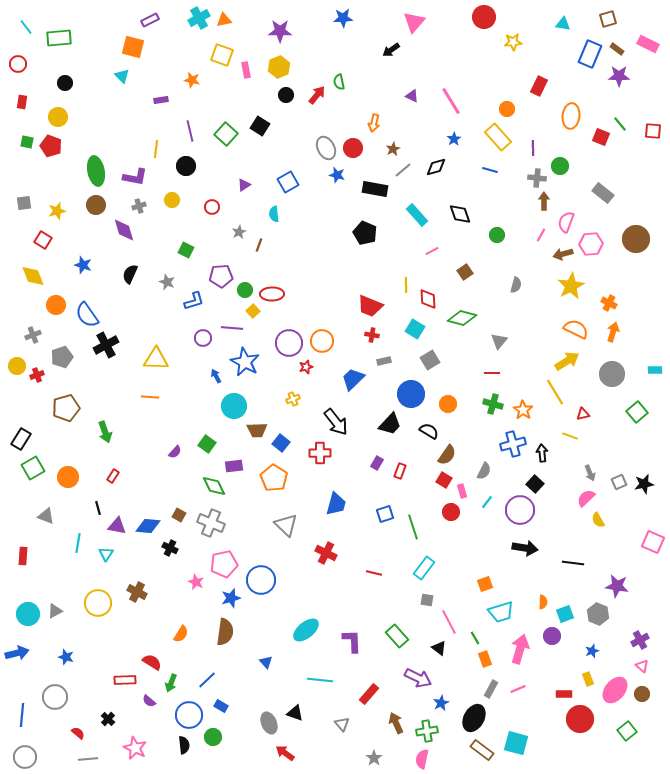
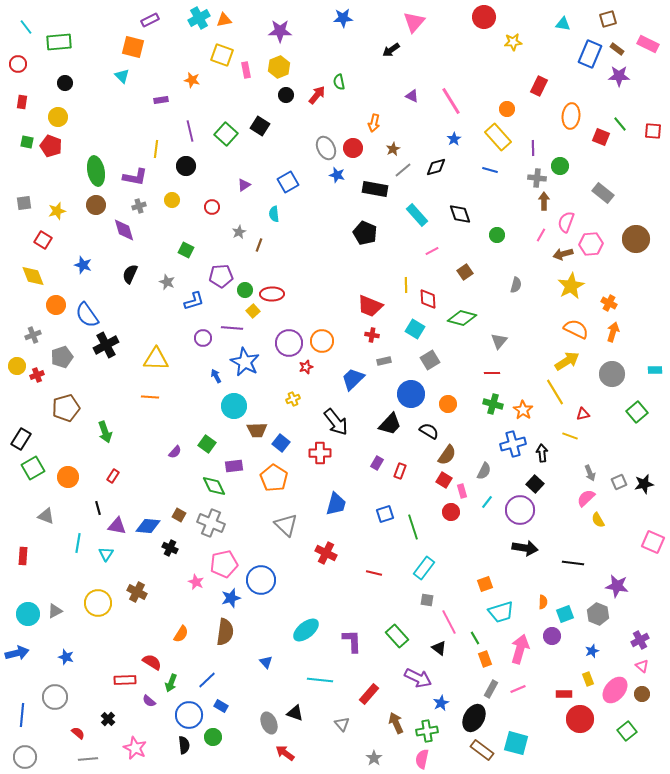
green rectangle at (59, 38): moved 4 px down
